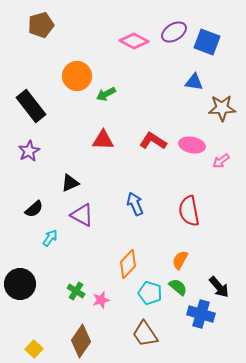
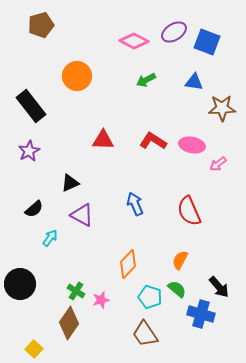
green arrow: moved 40 px right, 14 px up
pink arrow: moved 3 px left, 3 px down
red semicircle: rotated 12 degrees counterclockwise
green semicircle: moved 1 px left, 2 px down
cyan pentagon: moved 4 px down
brown diamond: moved 12 px left, 18 px up
